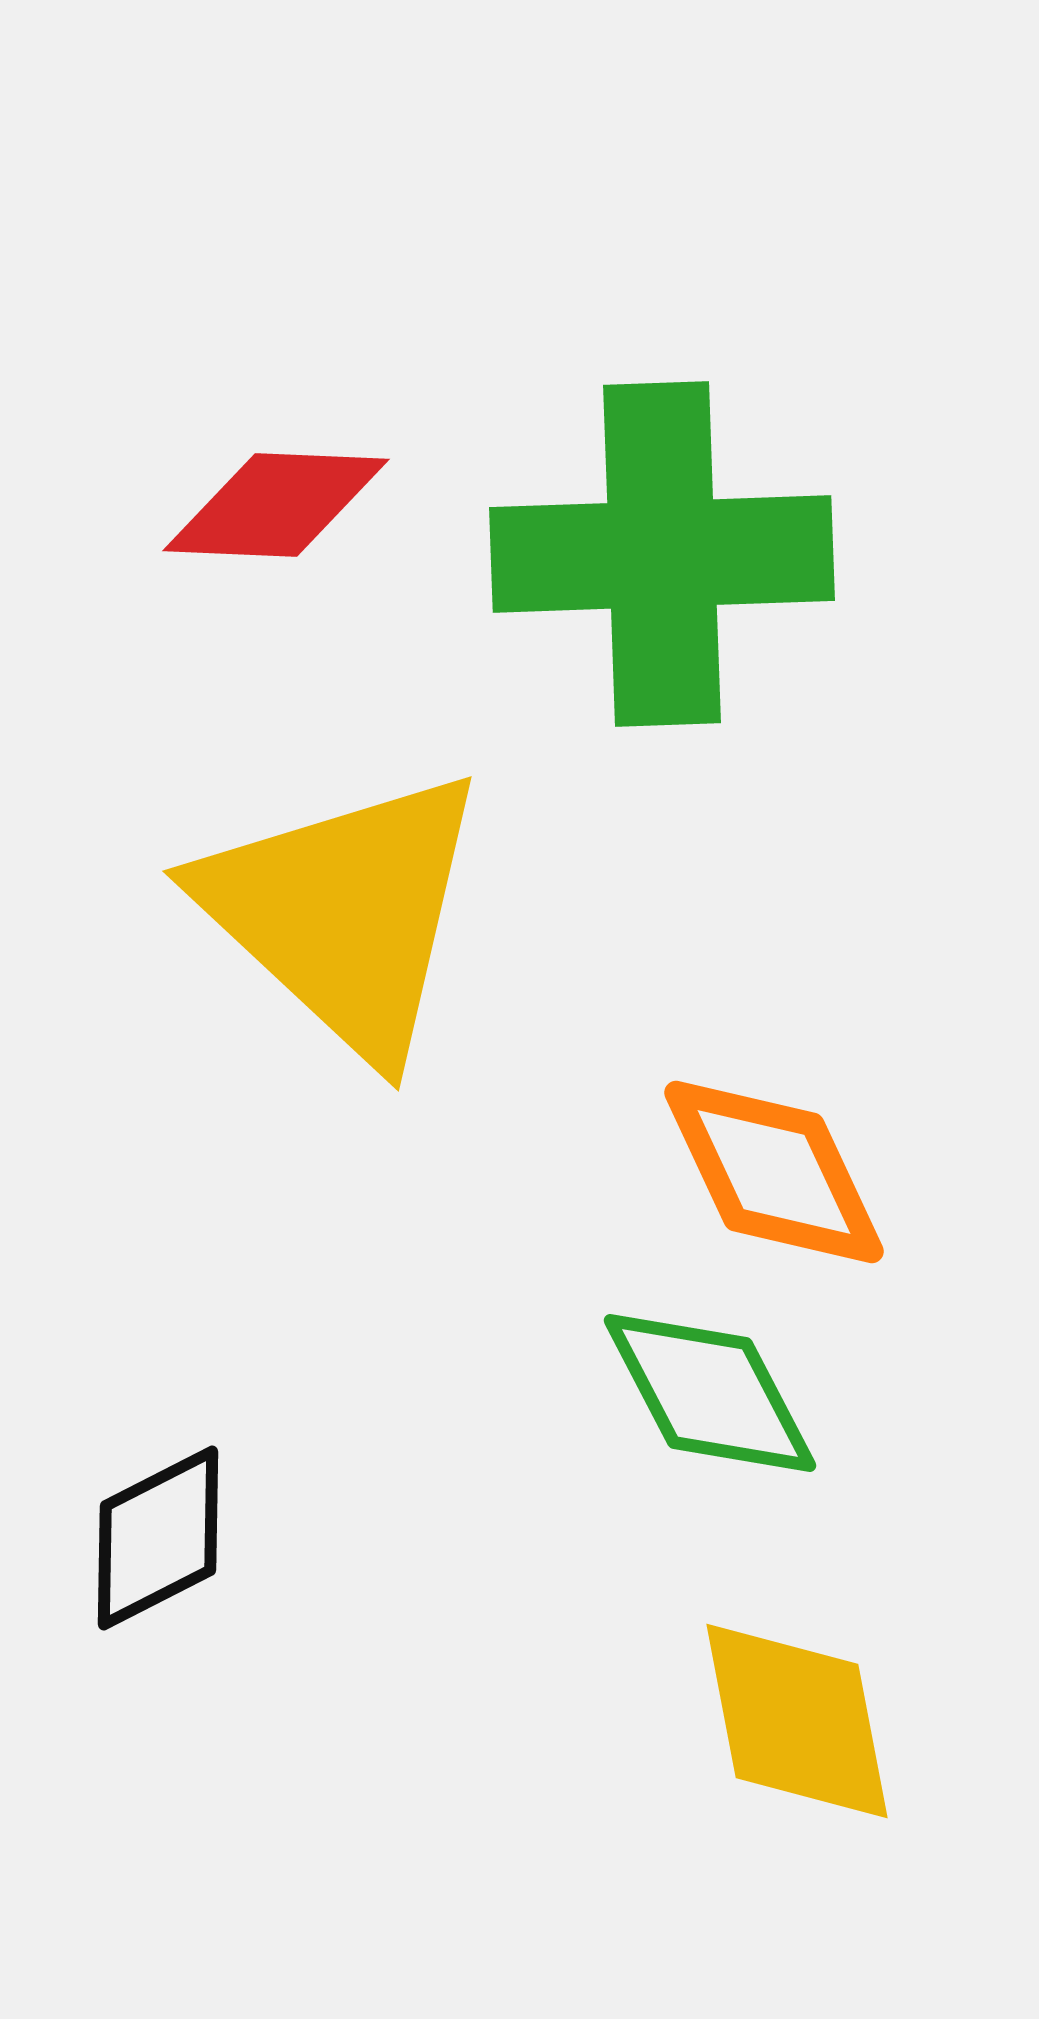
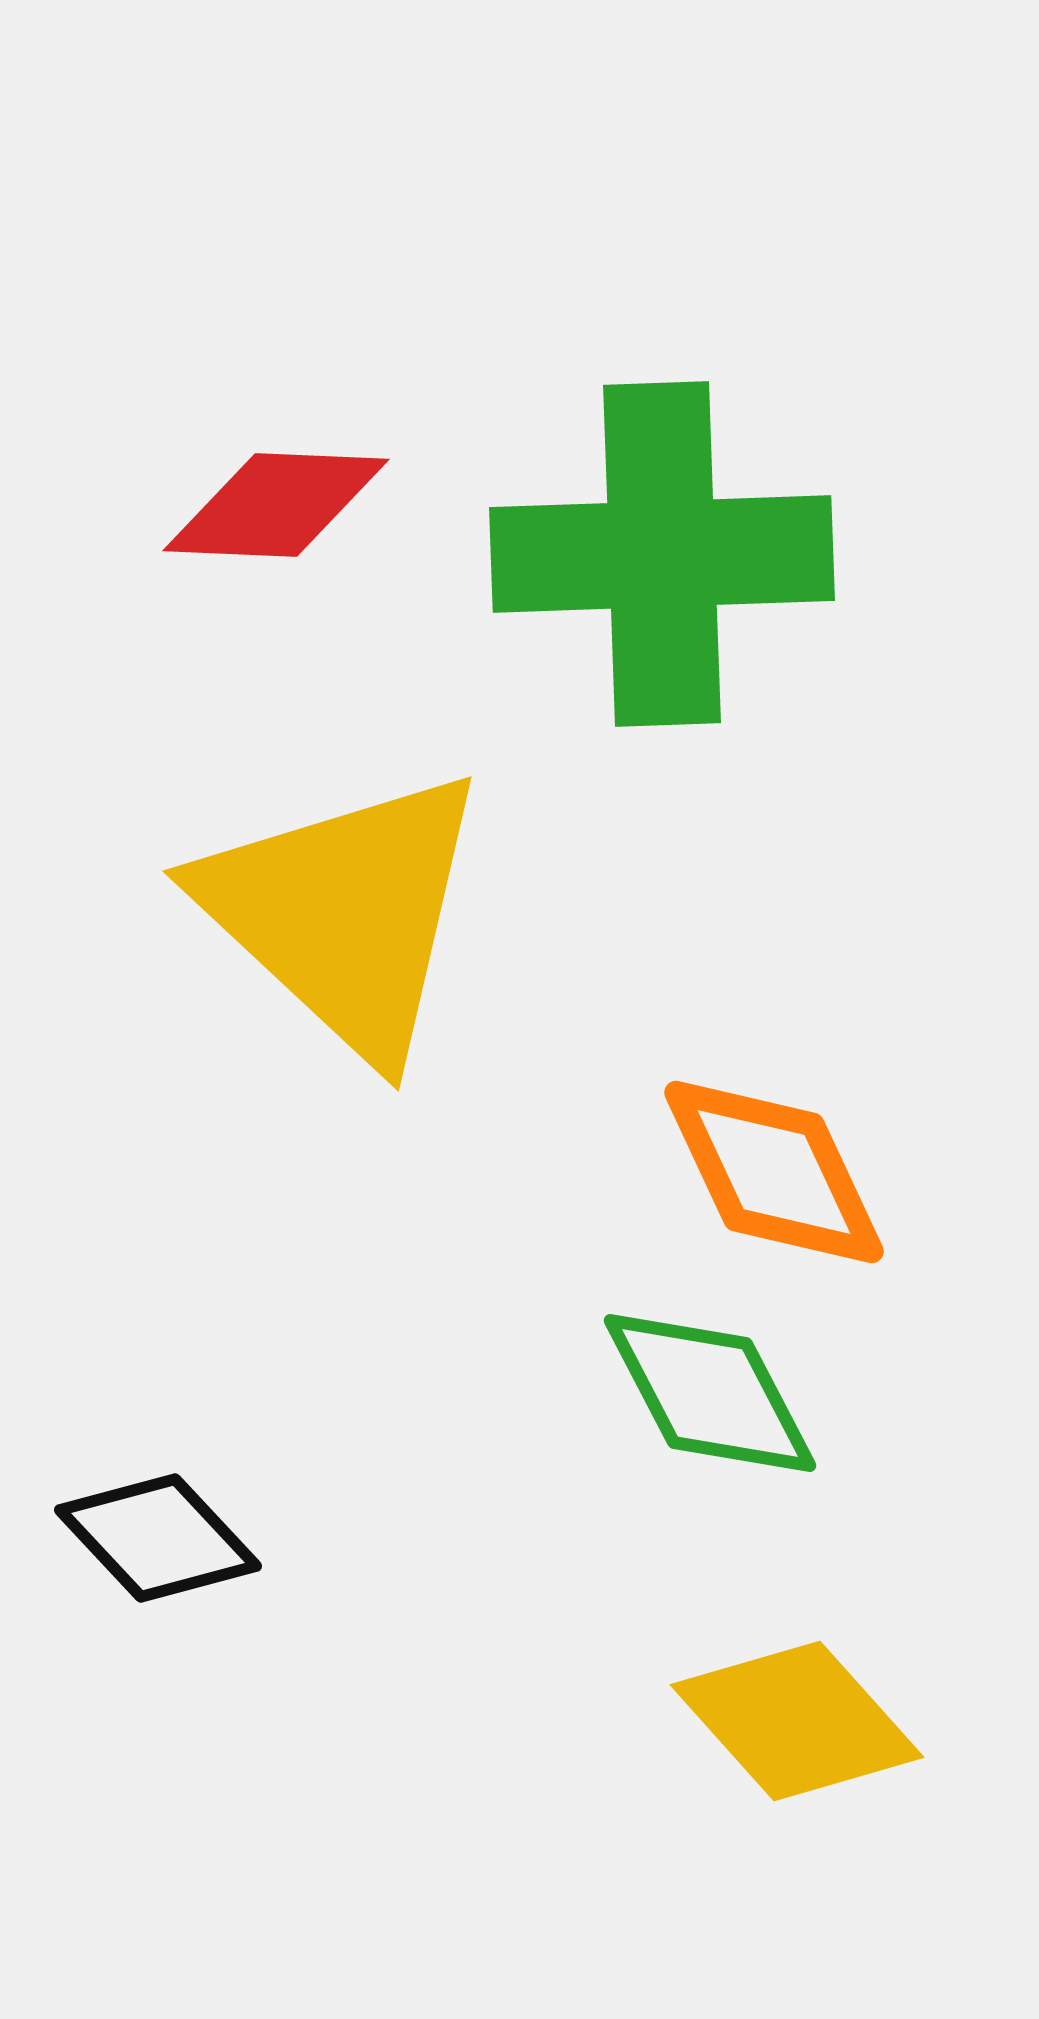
black diamond: rotated 74 degrees clockwise
yellow diamond: rotated 31 degrees counterclockwise
